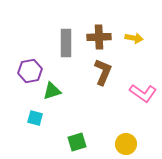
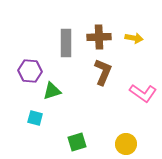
purple hexagon: rotated 15 degrees clockwise
